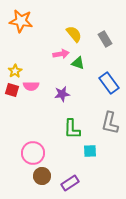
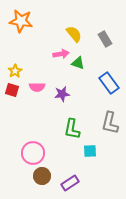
pink semicircle: moved 6 px right, 1 px down
green L-shape: rotated 10 degrees clockwise
